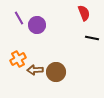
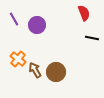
purple line: moved 5 px left, 1 px down
orange cross: rotated 21 degrees counterclockwise
brown arrow: rotated 63 degrees clockwise
